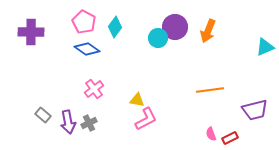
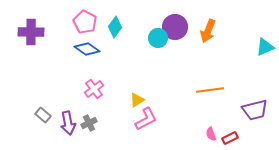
pink pentagon: moved 1 px right
yellow triangle: rotated 42 degrees counterclockwise
purple arrow: moved 1 px down
